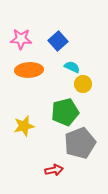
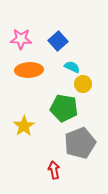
green pentagon: moved 1 px left, 4 px up; rotated 24 degrees clockwise
yellow star: rotated 20 degrees counterclockwise
red arrow: rotated 90 degrees counterclockwise
